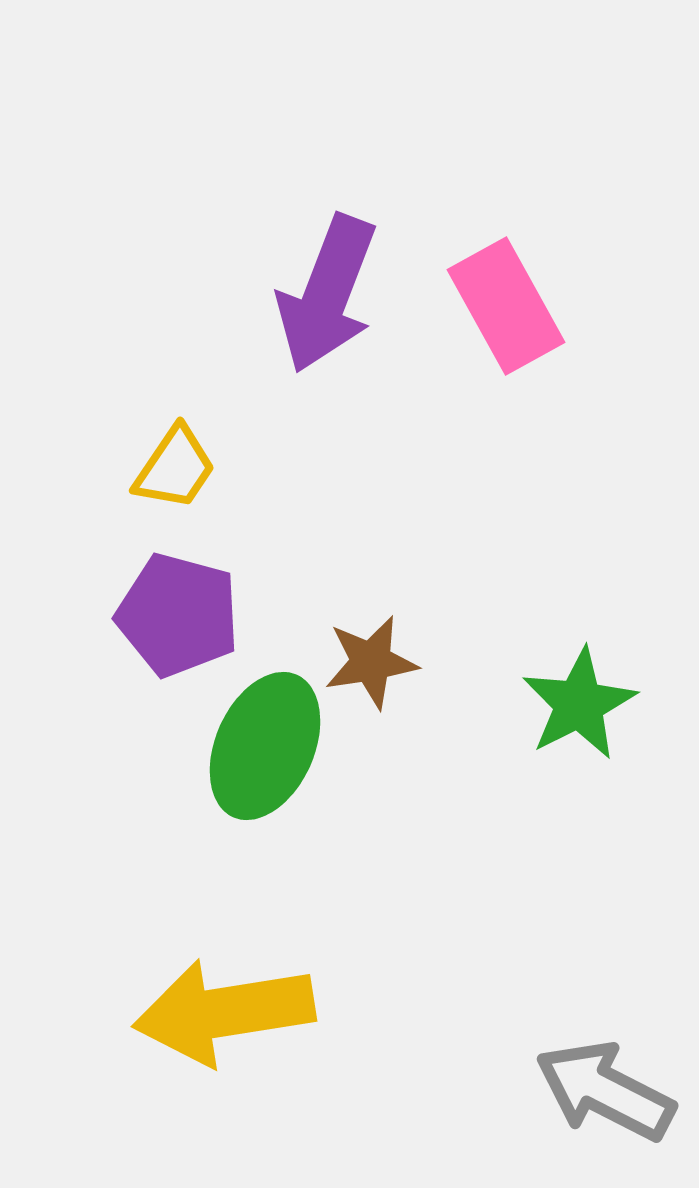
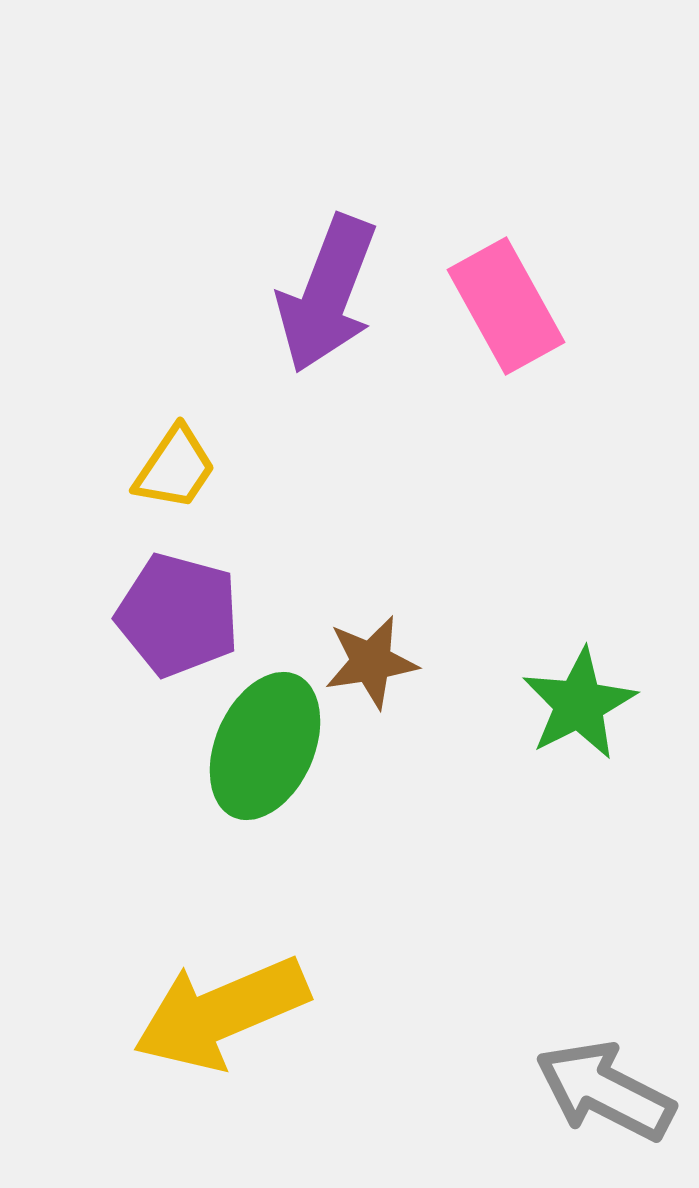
yellow arrow: moved 3 px left, 1 px down; rotated 14 degrees counterclockwise
